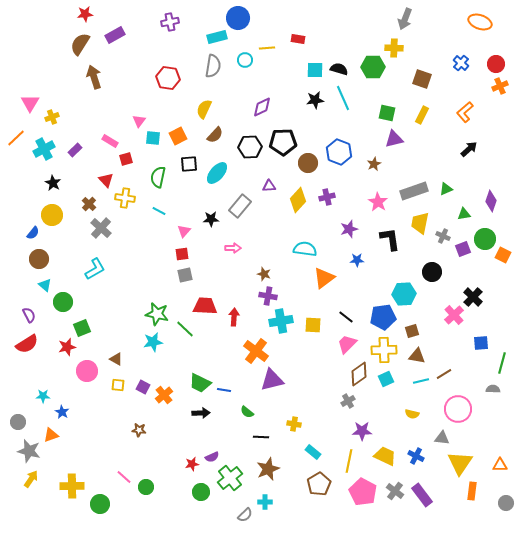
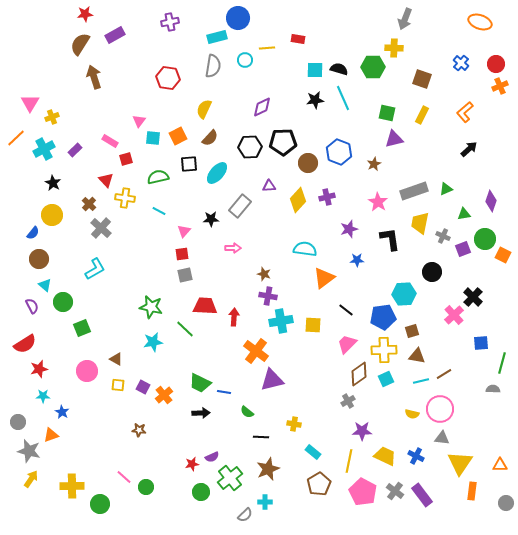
brown semicircle at (215, 135): moved 5 px left, 3 px down
green semicircle at (158, 177): rotated 65 degrees clockwise
green star at (157, 314): moved 6 px left, 7 px up
purple semicircle at (29, 315): moved 3 px right, 9 px up
black line at (346, 317): moved 7 px up
red semicircle at (27, 344): moved 2 px left
red star at (67, 347): moved 28 px left, 22 px down
blue line at (224, 390): moved 2 px down
pink circle at (458, 409): moved 18 px left
